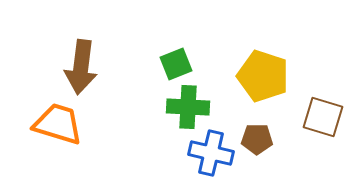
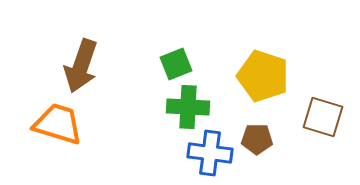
brown arrow: moved 1 px up; rotated 12 degrees clockwise
blue cross: moved 1 px left; rotated 6 degrees counterclockwise
